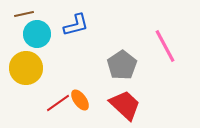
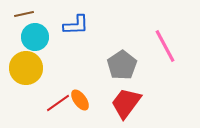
blue L-shape: rotated 12 degrees clockwise
cyan circle: moved 2 px left, 3 px down
red trapezoid: moved 1 px right, 2 px up; rotated 96 degrees counterclockwise
